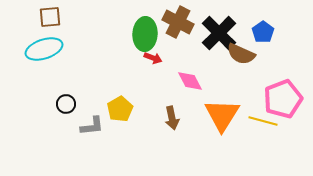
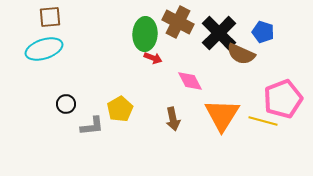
blue pentagon: rotated 20 degrees counterclockwise
brown arrow: moved 1 px right, 1 px down
